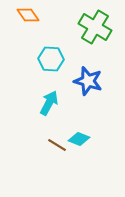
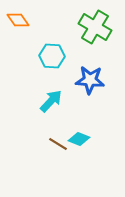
orange diamond: moved 10 px left, 5 px down
cyan hexagon: moved 1 px right, 3 px up
blue star: moved 2 px right, 1 px up; rotated 12 degrees counterclockwise
cyan arrow: moved 2 px right, 2 px up; rotated 15 degrees clockwise
brown line: moved 1 px right, 1 px up
